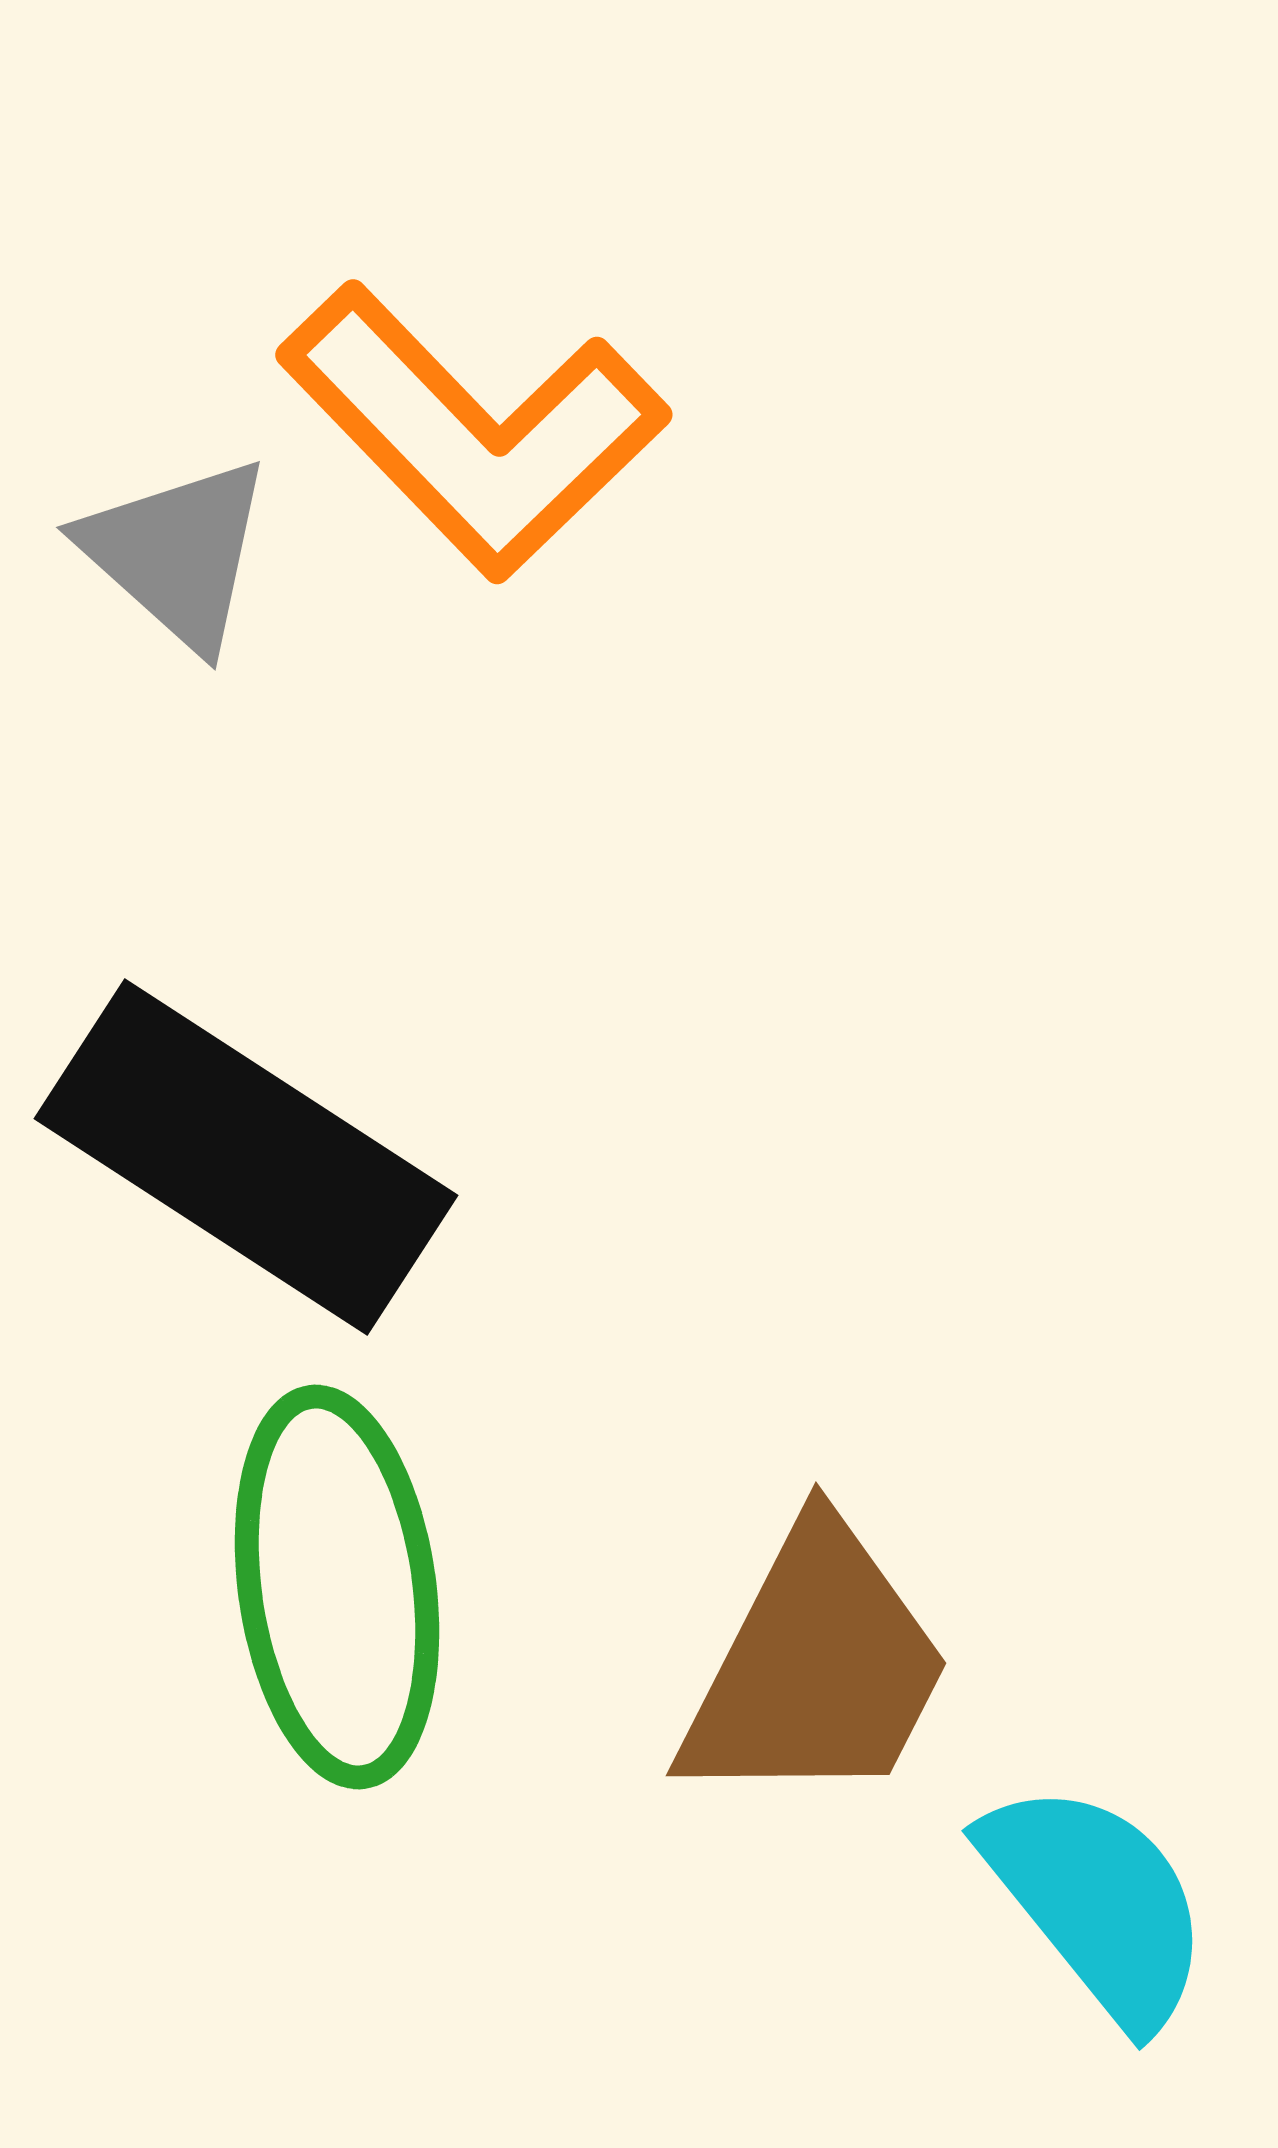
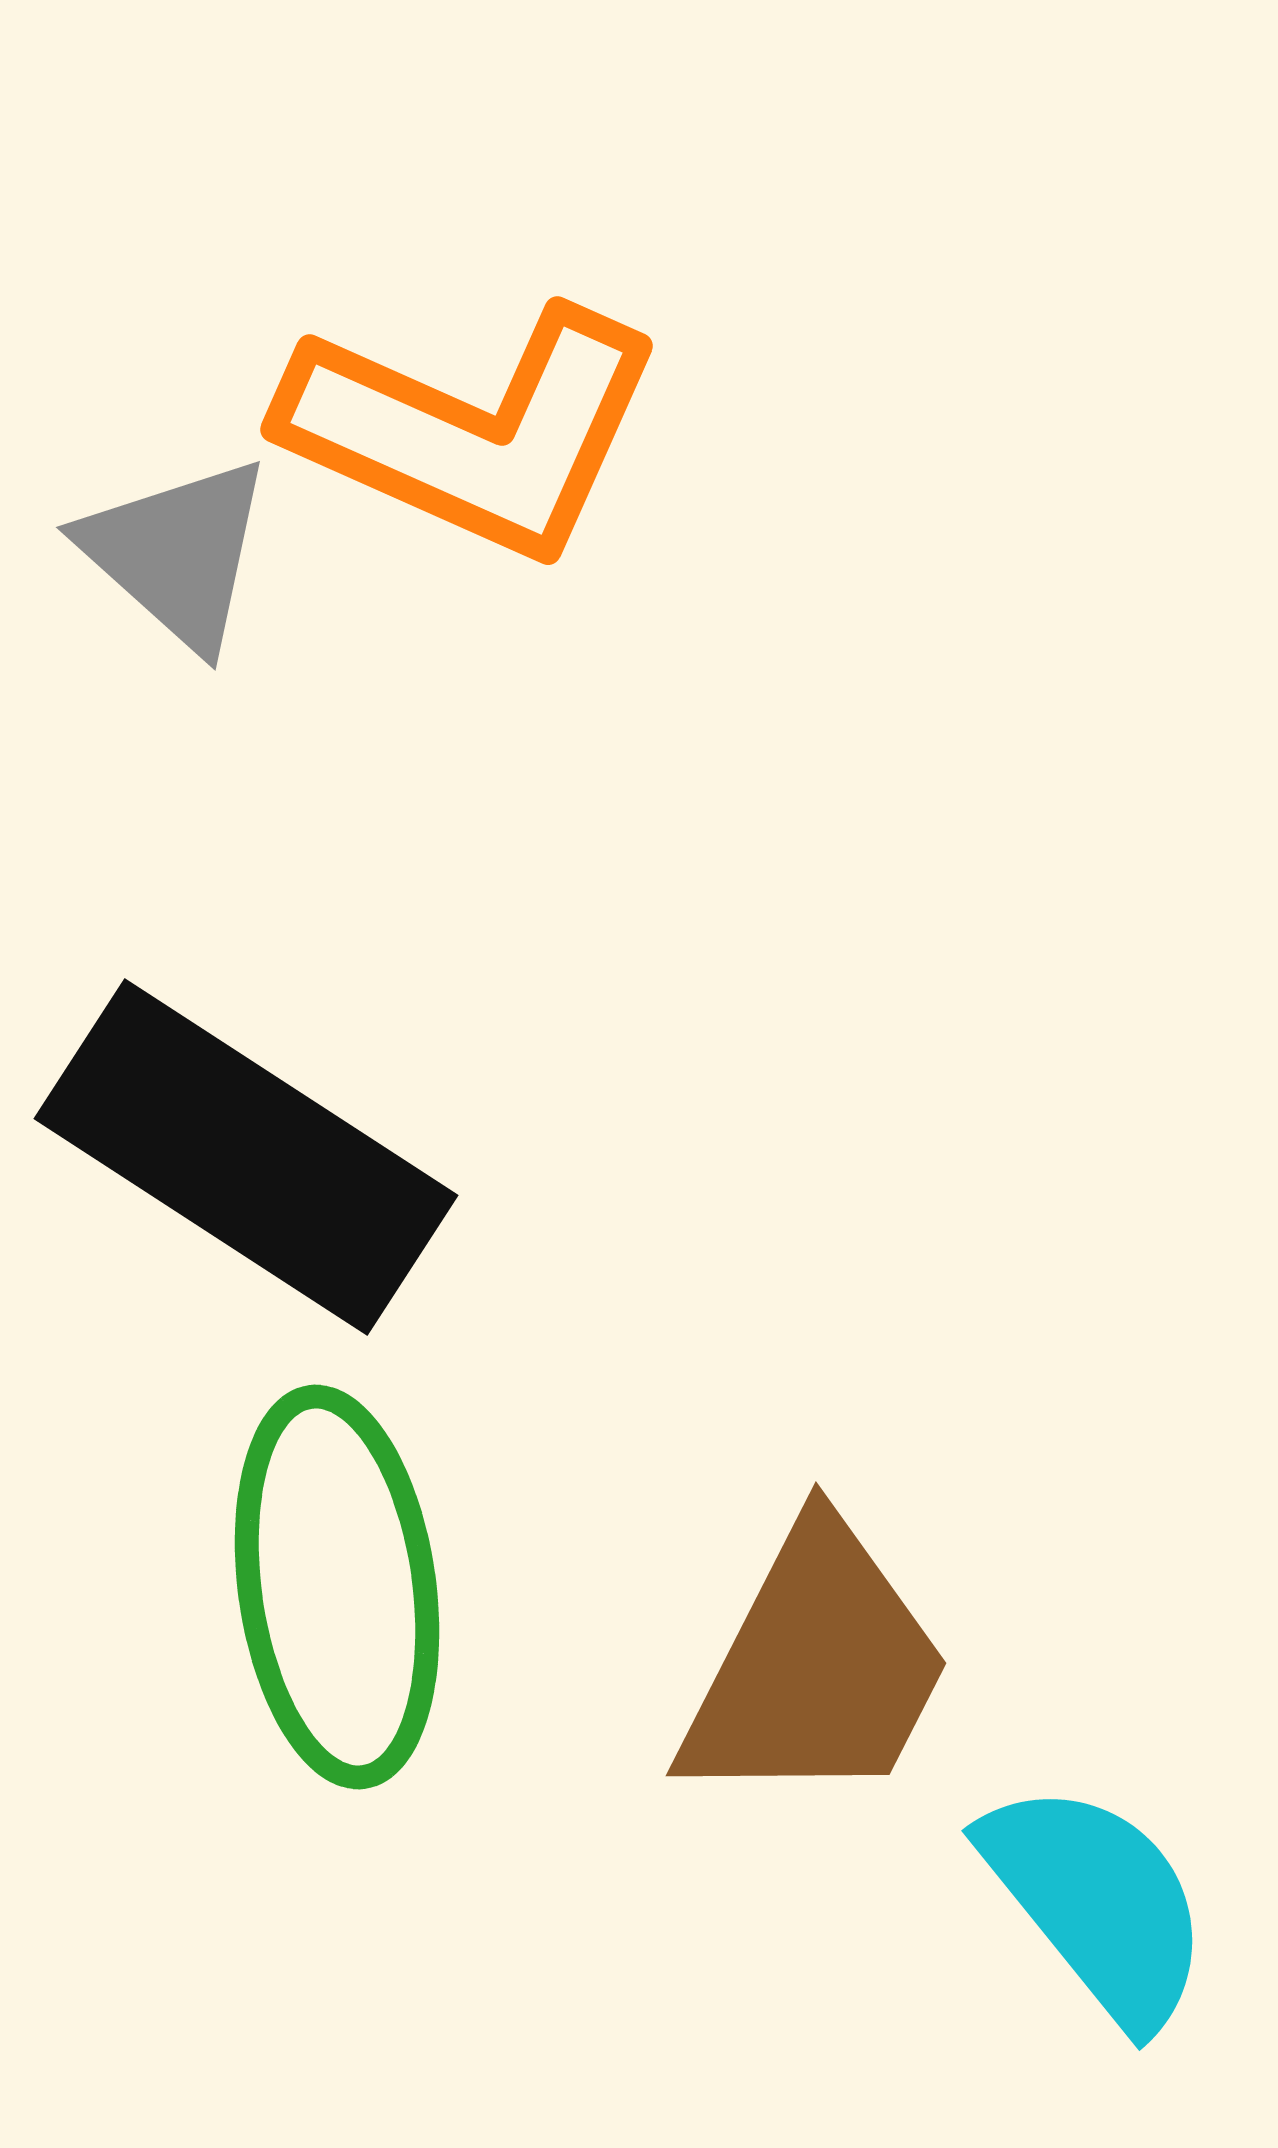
orange L-shape: rotated 22 degrees counterclockwise
